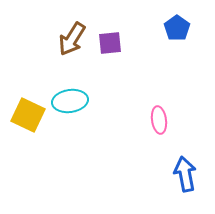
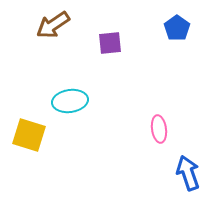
brown arrow: moved 19 px left, 14 px up; rotated 24 degrees clockwise
yellow square: moved 1 px right, 20 px down; rotated 8 degrees counterclockwise
pink ellipse: moved 9 px down
blue arrow: moved 3 px right, 1 px up; rotated 8 degrees counterclockwise
